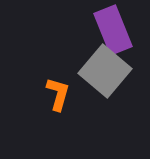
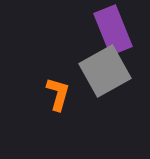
gray square: rotated 21 degrees clockwise
